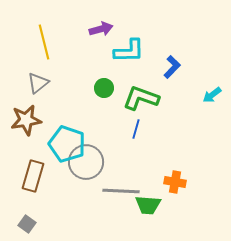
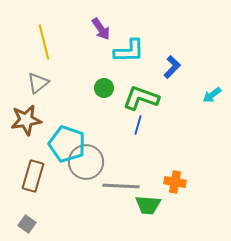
purple arrow: rotated 70 degrees clockwise
blue line: moved 2 px right, 4 px up
gray line: moved 5 px up
